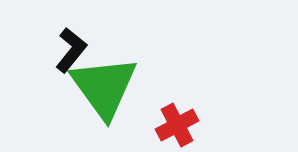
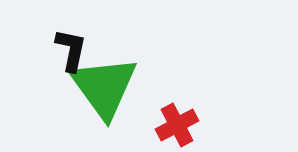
black L-shape: rotated 27 degrees counterclockwise
